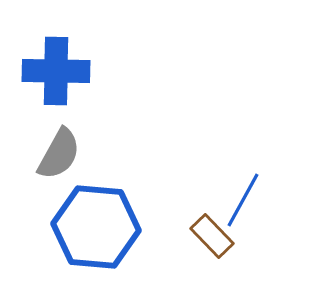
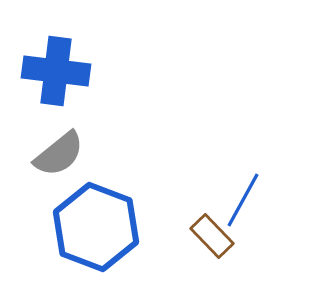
blue cross: rotated 6 degrees clockwise
gray semicircle: rotated 22 degrees clockwise
blue hexagon: rotated 16 degrees clockwise
